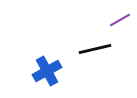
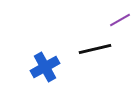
blue cross: moved 2 px left, 4 px up
